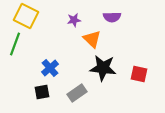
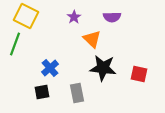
purple star: moved 3 px up; rotated 24 degrees counterclockwise
gray rectangle: rotated 66 degrees counterclockwise
